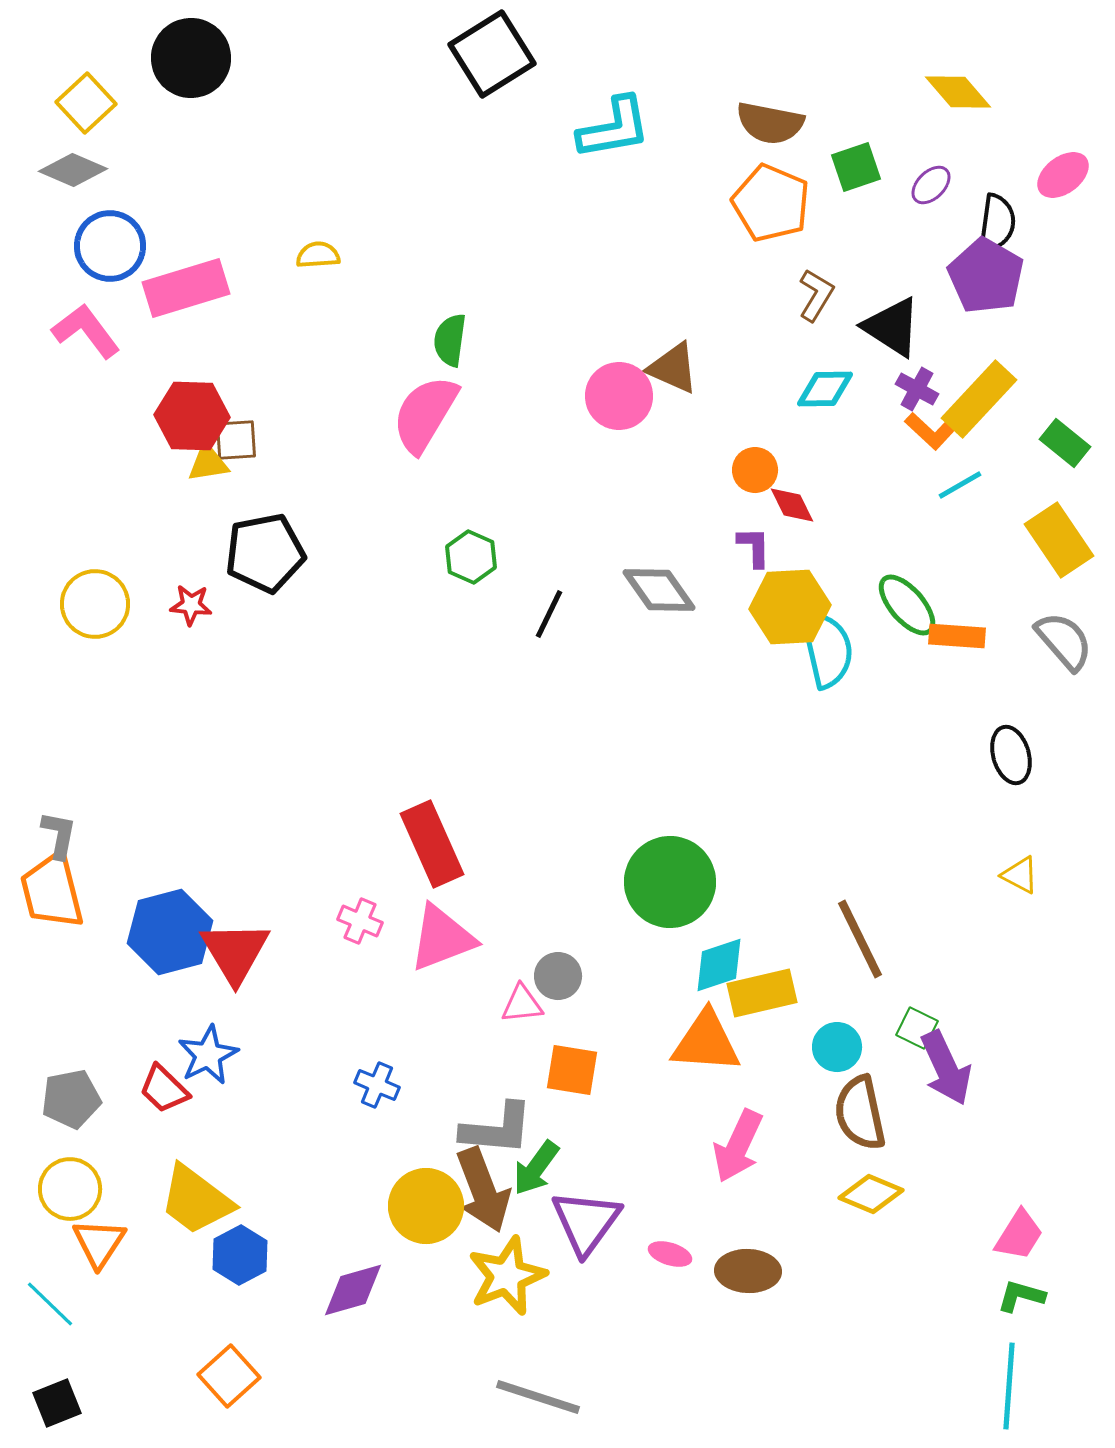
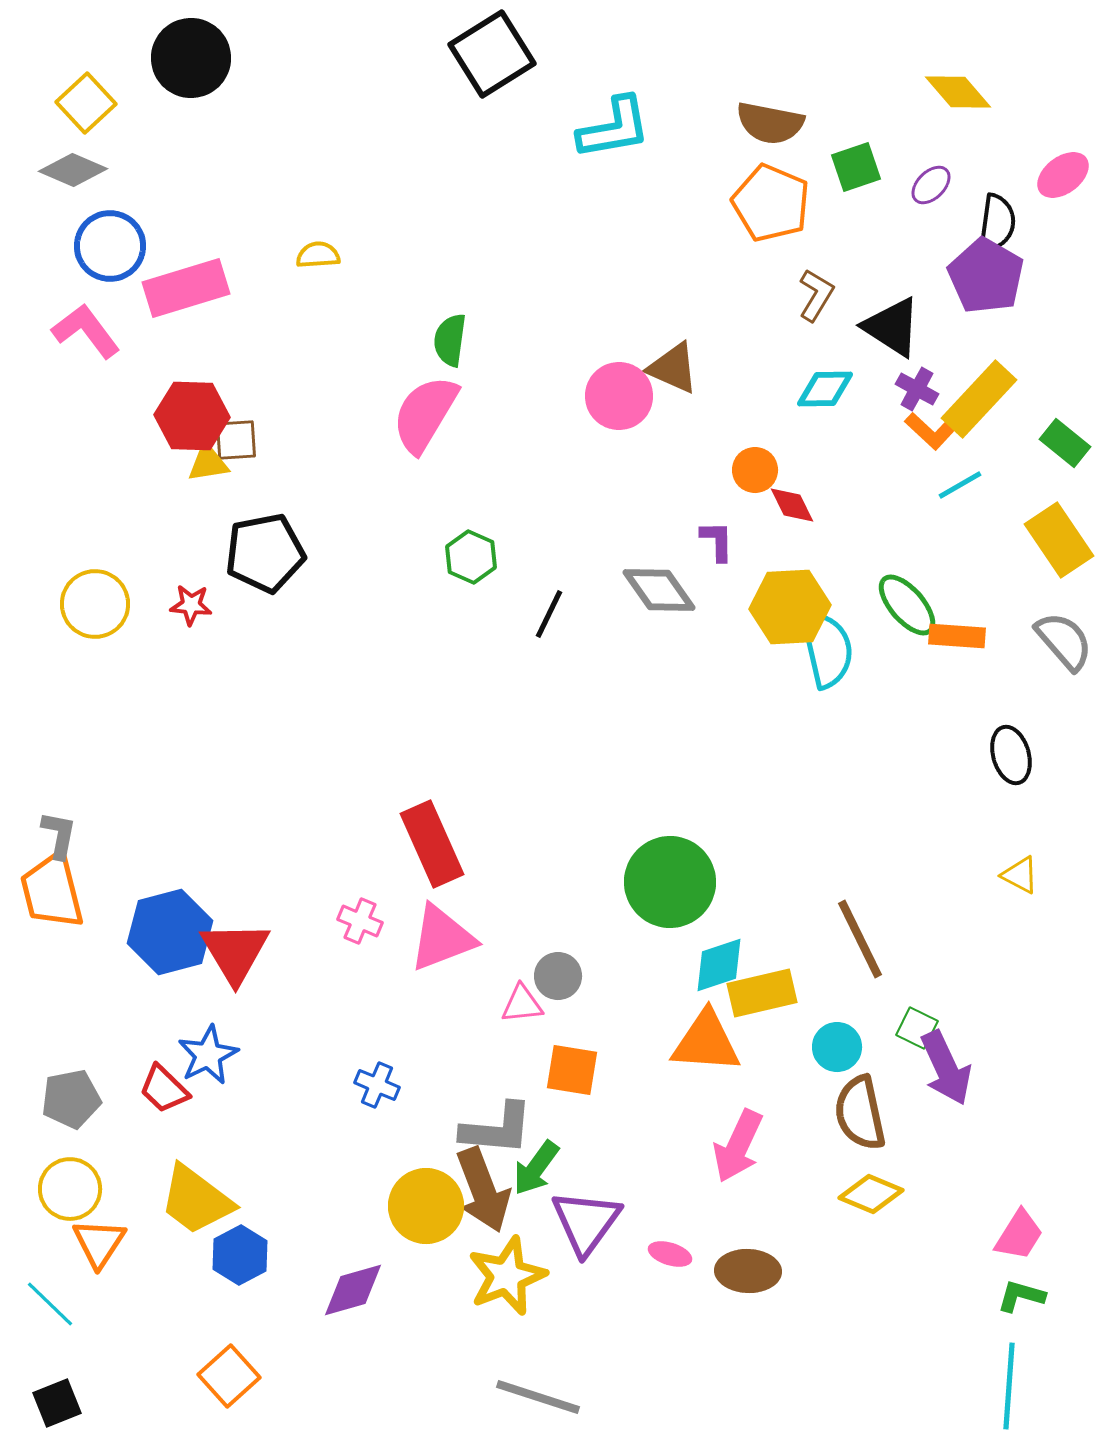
purple L-shape at (754, 547): moved 37 px left, 6 px up
